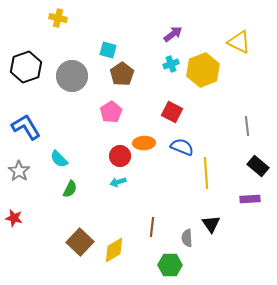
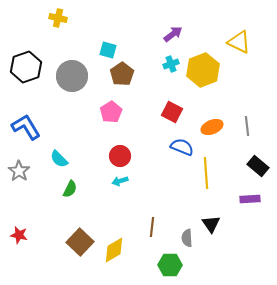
orange ellipse: moved 68 px right, 16 px up; rotated 20 degrees counterclockwise
cyan arrow: moved 2 px right, 1 px up
red star: moved 5 px right, 17 px down
